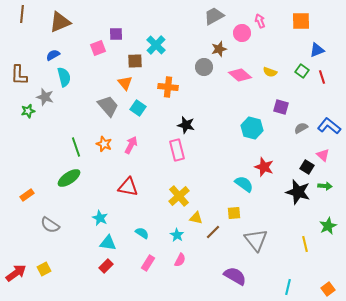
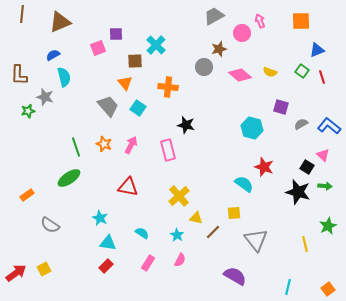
gray semicircle at (301, 128): moved 4 px up
pink rectangle at (177, 150): moved 9 px left
